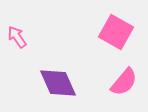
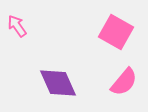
pink arrow: moved 11 px up
